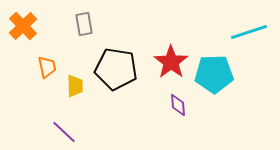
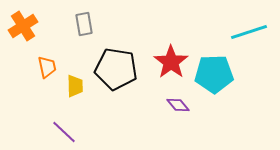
orange cross: rotated 12 degrees clockwise
purple diamond: rotated 35 degrees counterclockwise
